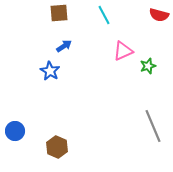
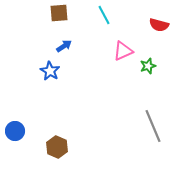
red semicircle: moved 10 px down
